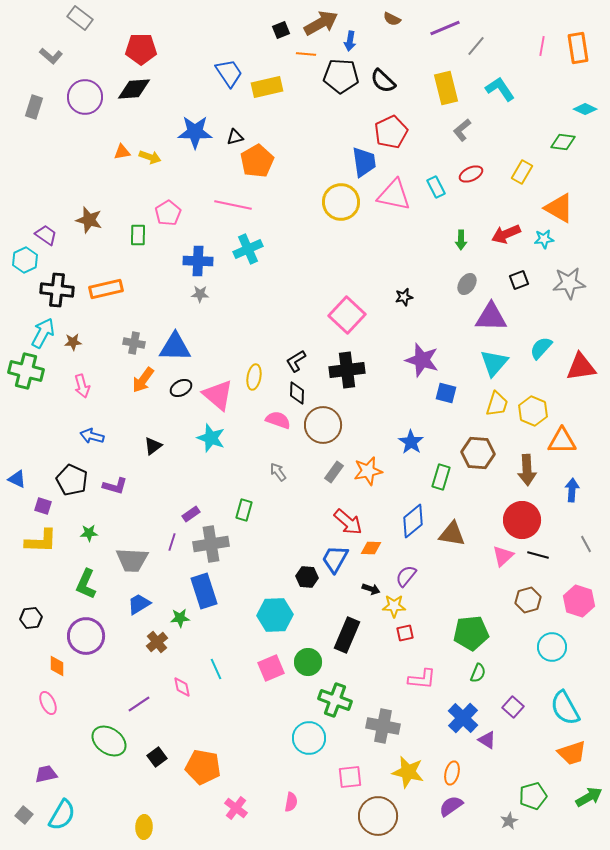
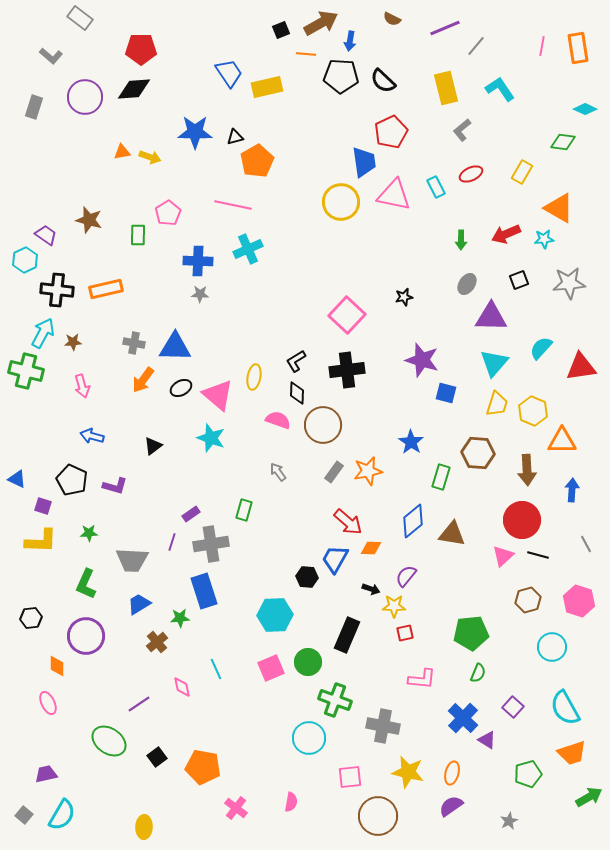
green pentagon at (533, 796): moved 5 px left, 22 px up
